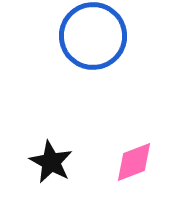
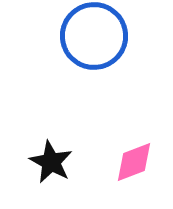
blue circle: moved 1 px right
